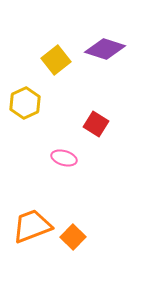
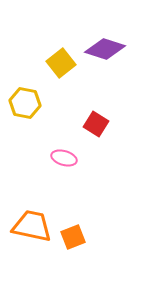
yellow square: moved 5 px right, 3 px down
yellow hexagon: rotated 24 degrees counterclockwise
orange trapezoid: rotated 33 degrees clockwise
orange square: rotated 25 degrees clockwise
